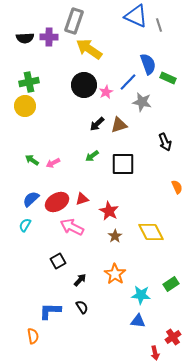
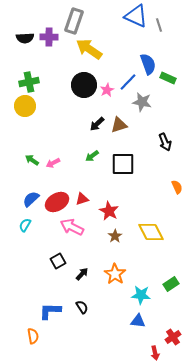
pink star at (106, 92): moved 1 px right, 2 px up
black arrow at (80, 280): moved 2 px right, 6 px up
